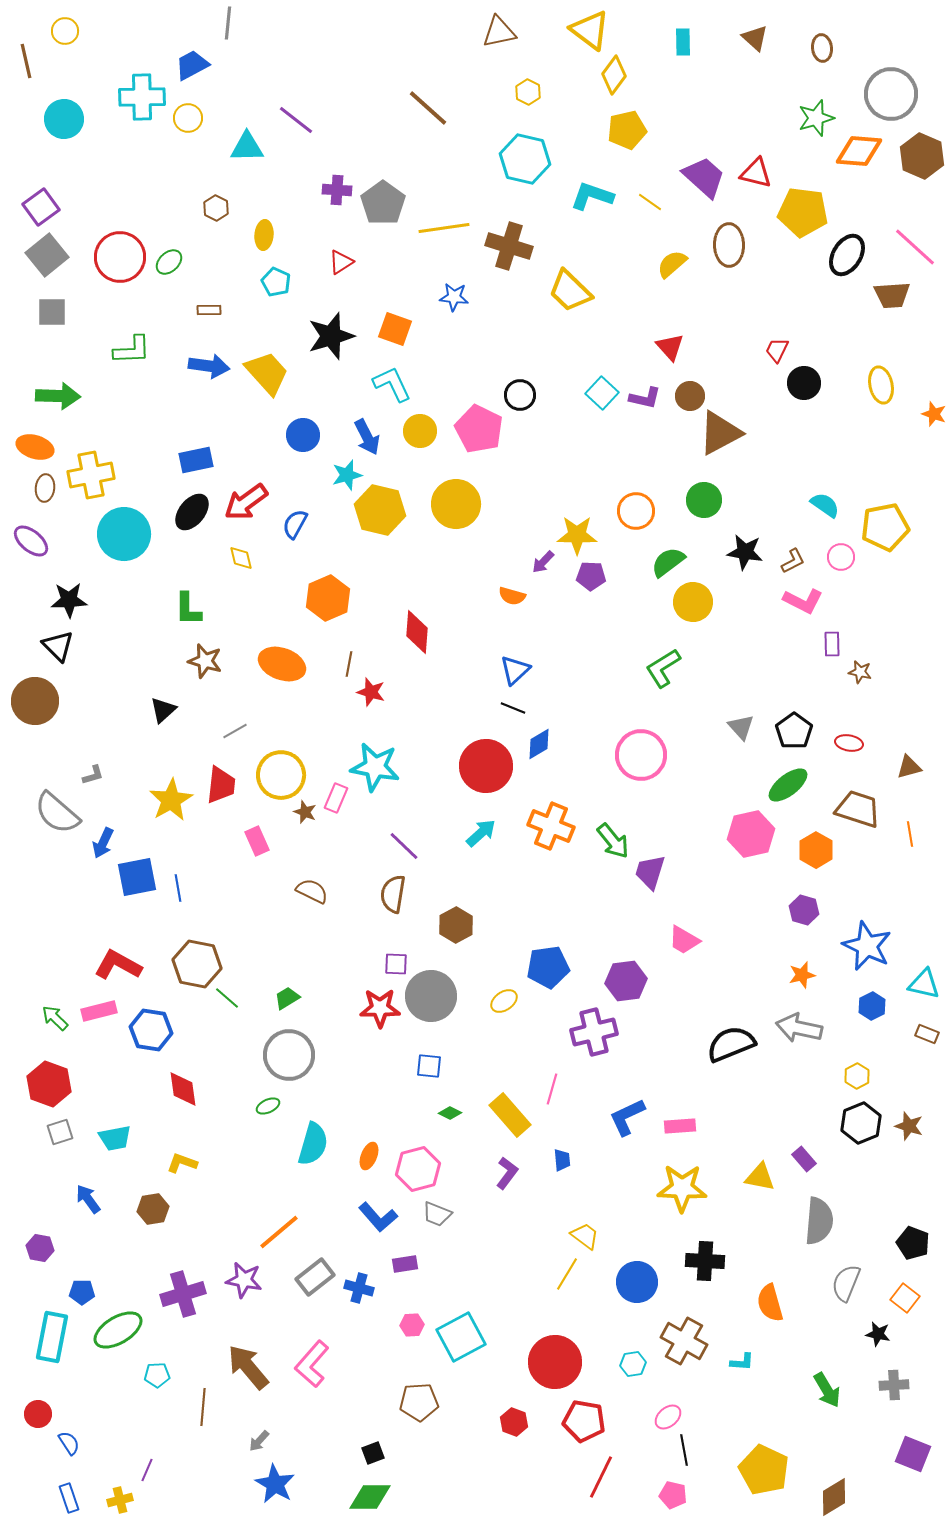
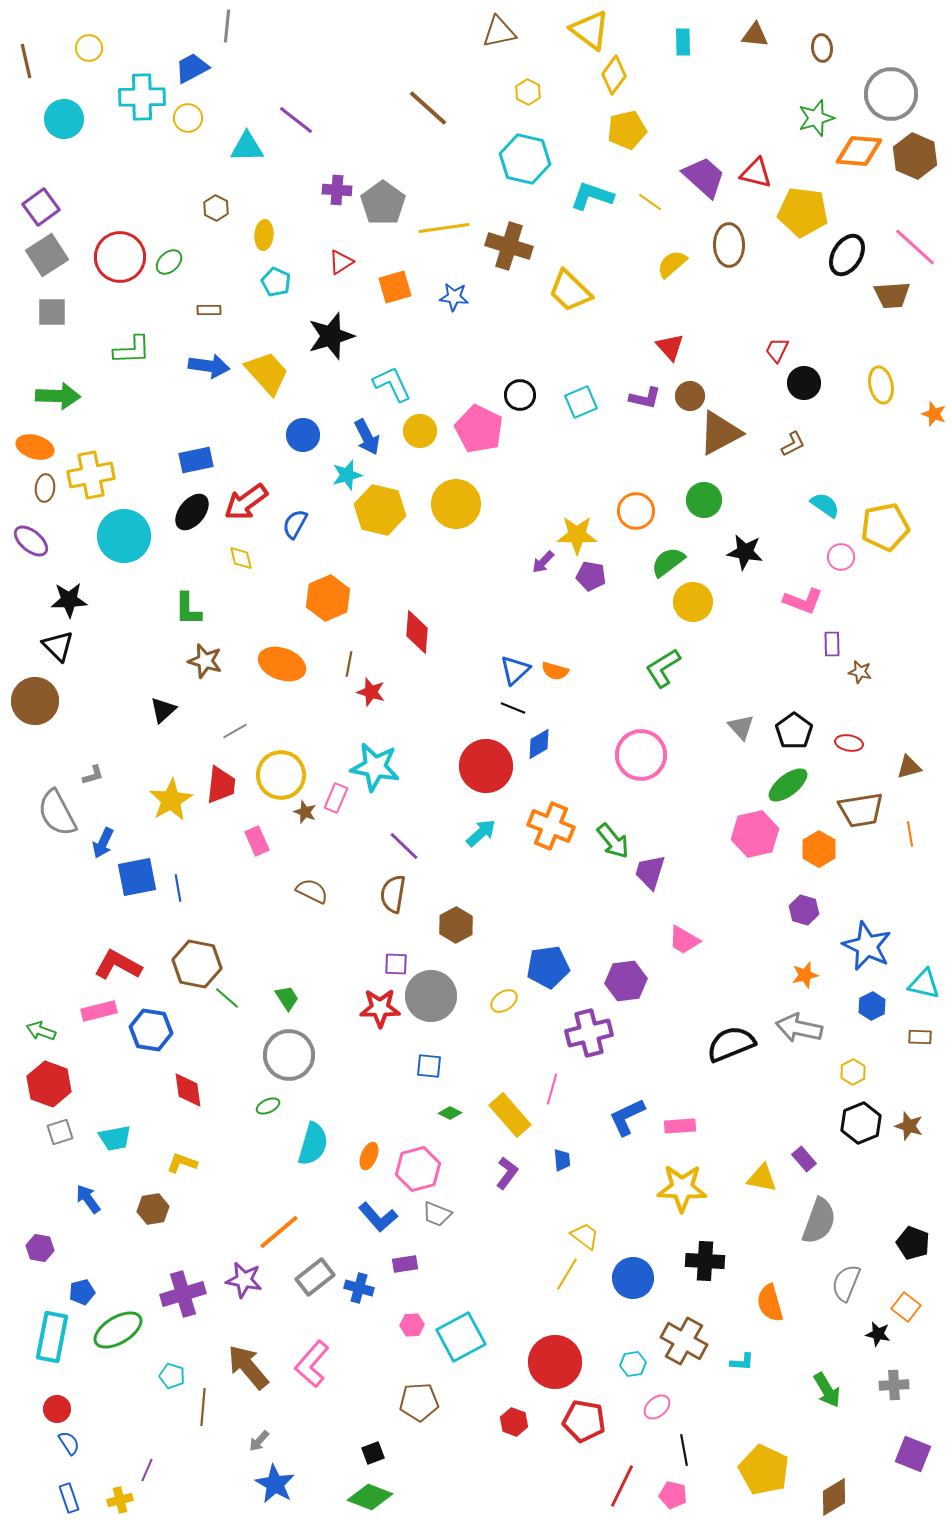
gray line at (228, 23): moved 1 px left, 3 px down
yellow circle at (65, 31): moved 24 px right, 17 px down
brown triangle at (755, 38): moved 3 px up; rotated 36 degrees counterclockwise
blue trapezoid at (192, 65): moved 3 px down
brown hexagon at (922, 156): moved 7 px left
gray square at (47, 255): rotated 6 degrees clockwise
orange square at (395, 329): moved 42 px up; rotated 36 degrees counterclockwise
cyan square at (602, 393): moved 21 px left, 9 px down; rotated 24 degrees clockwise
cyan circle at (124, 534): moved 2 px down
brown L-shape at (793, 561): moved 117 px up
purple pentagon at (591, 576): rotated 8 degrees clockwise
orange semicircle at (512, 596): moved 43 px right, 75 px down
pink L-shape at (803, 601): rotated 6 degrees counterclockwise
brown trapezoid at (858, 809): moved 3 px right, 1 px down; rotated 153 degrees clockwise
gray semicircle at (57, 813): rotated 21 degrees clockwise
pink hexagon at (751, 834): moved 4 px right
orange hexagon at (816, 850): moved 3 px right, 1 px up
orange star at (802, 975): moved 3 px right
green trapezoid at (287, 998): rotated 88 degrees clockwise
green arrow at (55, 1018): moved 14 px left, 13 px down; rotated 24 degrees counterclockwise
purple cross at (594, 1032): moved 5 px left, 1 px down
brown rectangle at (927, 1034): moved 7 px left, 3 px down; rotated 20 degrees counterclockwise
yellow hexagon at (857, 1076): moved 4 px left, 4 px up
red diamond at (183, 1089): moved 5 px right, 1 px down
yellow triangle at (760, 1177): moved 2 px right, 1 px down
gray semicircle at (819, 1221): rotated 15 degrees clockwise
blue circle at (637, 1282): moved 4 px left, 4 px up
blue pentagon at (82, 1292): rotated 15 degrees counterclockwise
orange square at (905, 1298): moved 1 px right, 9 px down
cyan pentagon at (157, 1375): moved 15 px right, 1 px down; rotated 20 degrees clockwise
red circle at (38, 1414): moved 19 px right, 5 px up
pink ellipse at (668, 1417): moved 11 px left, 10 px up
red line at (601, 1477): moved 21 px right, 9 px down
green diamond at (370, 1497): rotated 21 degrees clockwise
